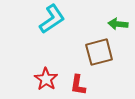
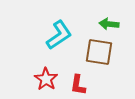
cyan L-shape: moved 7 px right, 16 px down
green arrow: moved 9 px left
brown square: rotated 24 degrees clockwise
